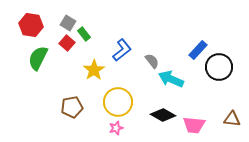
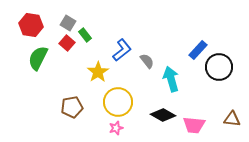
green rectangle: moved 1 px right, 1 px down
gray semicircle: moved 5 px left
yellow star: moved 4 px right, 2 px down
cyan arrow: rotated 50 degrees clockwise
